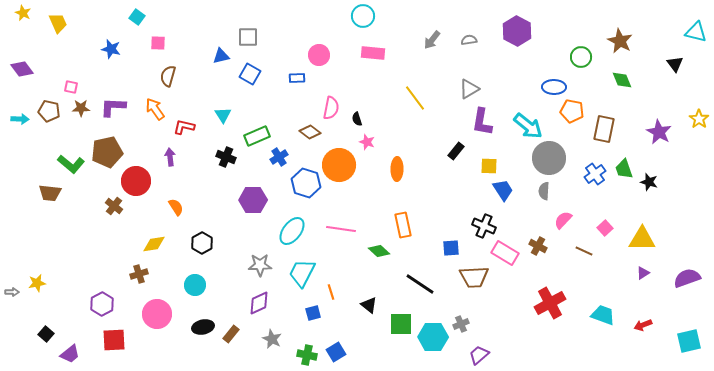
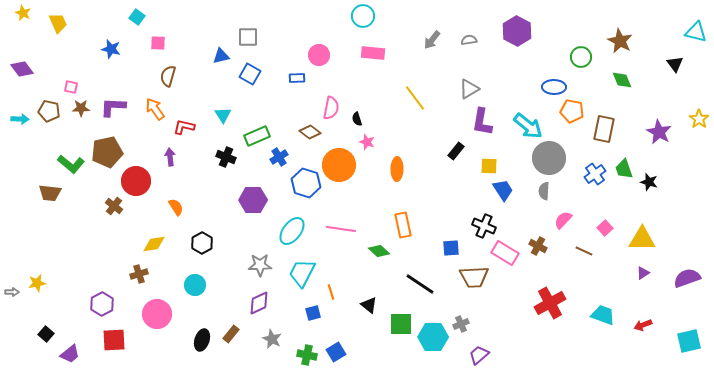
black ellipse at (203, 327): moved 1 px left, 13 px down; rotated 60 degrees counterclockwise
